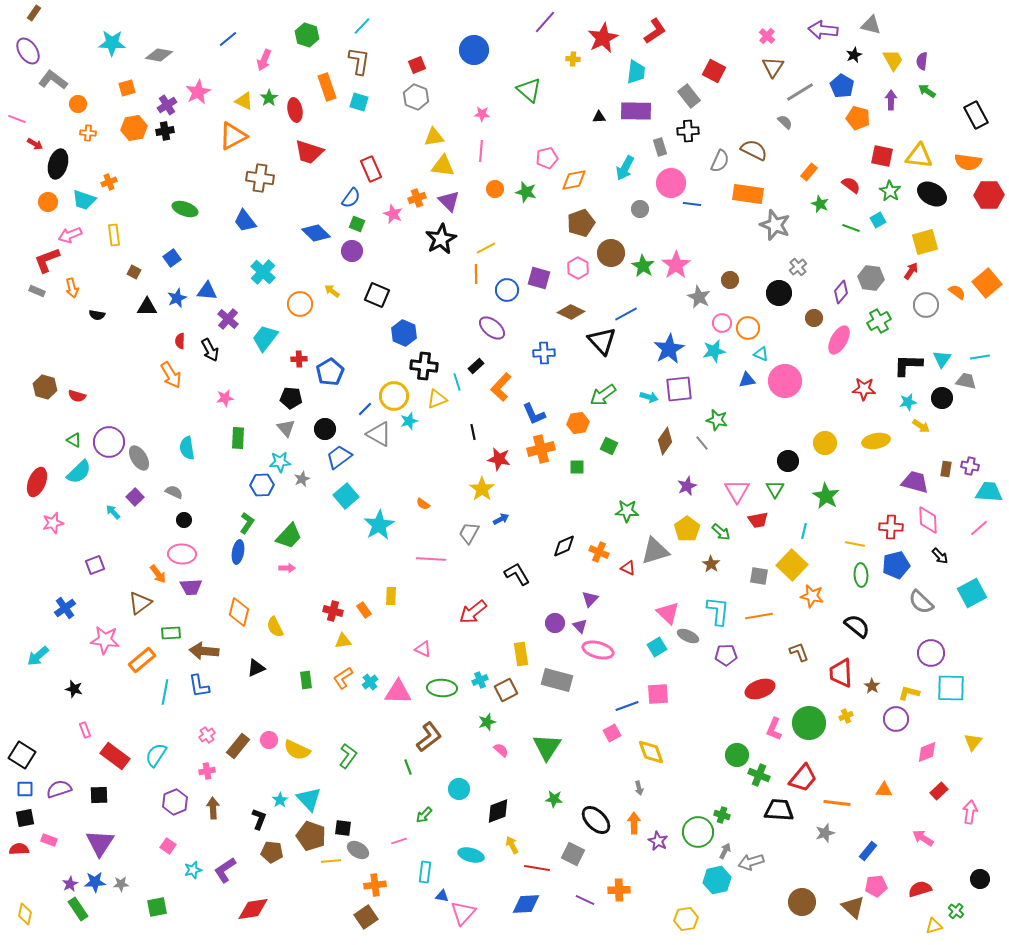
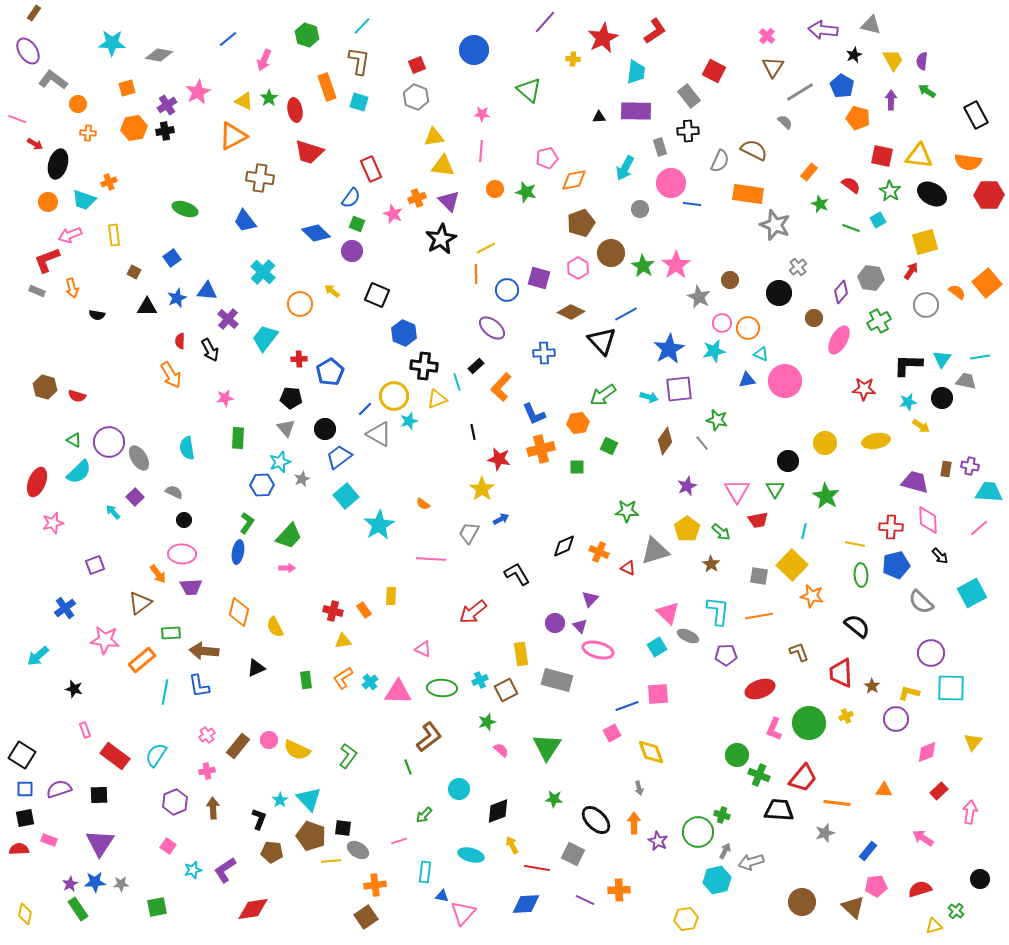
cyan star at (280, 462): rotated 15 degrees counterclockwise
